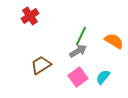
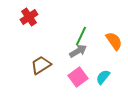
red cross: moved 1 px left, 1 px down
orange semicircle: rotated 24 degrees clockwise
